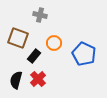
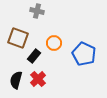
gray cross: moved 3 px left, 4 px up
